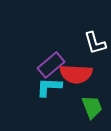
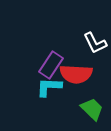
white L-shape: rotated 10 degrees counterclockwise
purple rectangle: rotated 16 degrees counterclockwise
green trapezoid: moved 2 px down; rotated 25 degrees counterclockwise
